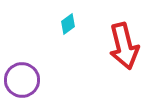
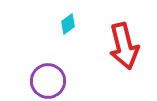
purple circle: moved 26 px right, 1 px down
